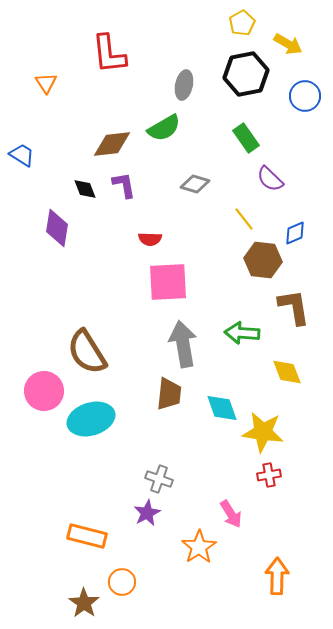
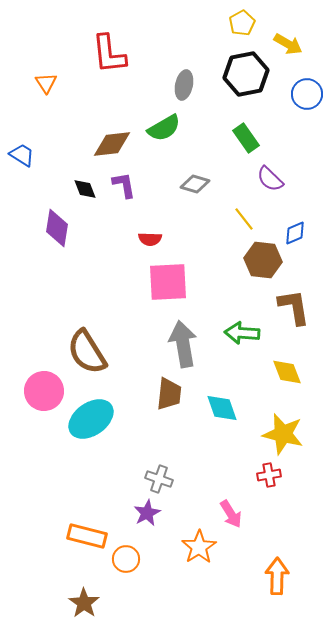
blue circle: moved 2 px right, 2 px up
cyan ellipse: rotated 18 degrees counterclockwise
yellow star: moved 20 px right, 2 px down; rotated 6 degrees clockwise
orange circle: moved 4 px right, 23 px up
